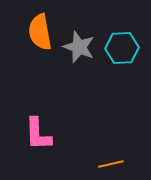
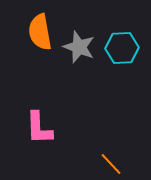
pink L-shape: moved 1 px right, 6 px up
orange line: rotated 60 degrees clockwise
